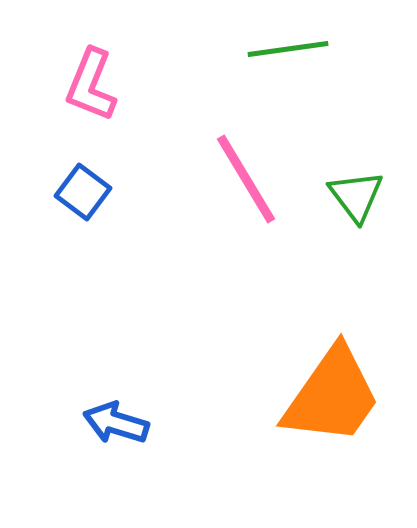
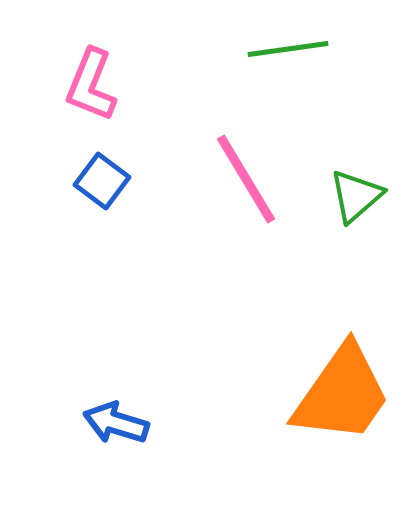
blue square: moved 19 px right, 11 px up
green triangle: rotated 26 degrees clockwise
orange trapezoid: moved 10 px right, 2 px up
